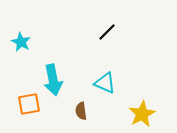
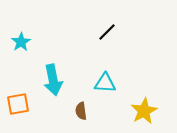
cyan star: rotated 12 degrees clockwise
cyan triangle: rotated 20 degrees counterclockwise
orange square: moved 11 px left
yellow star: moved 2 px right, 3 px up
